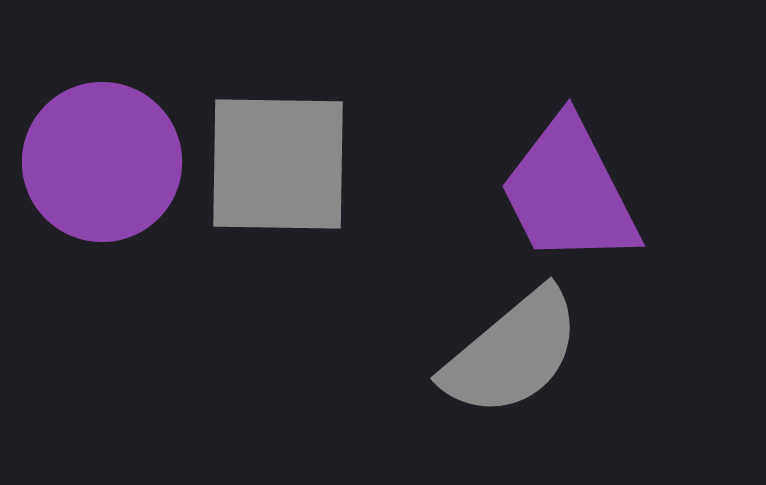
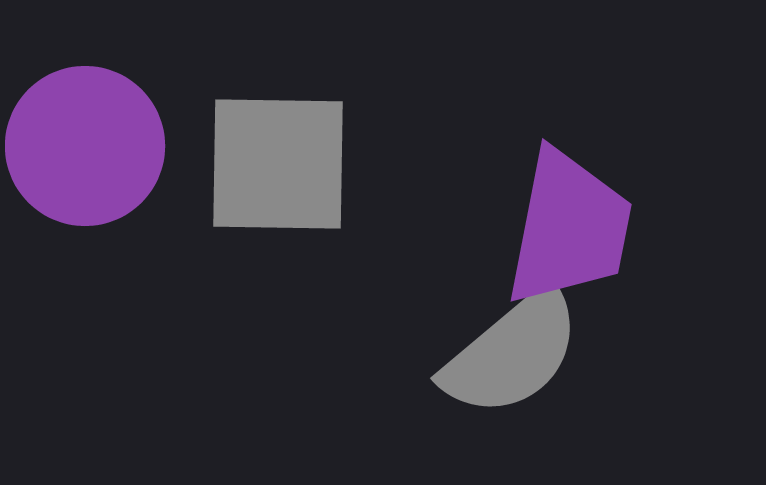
purple circle: moved 17 px left, 16 px up
purple trapezoid: moved 36 px down; rotated 142 degrees counterclockwise
